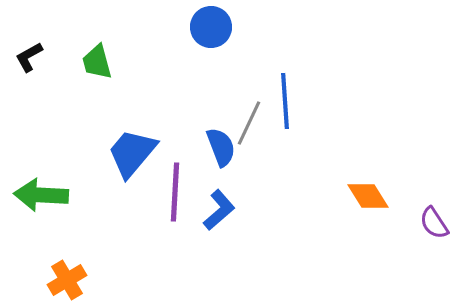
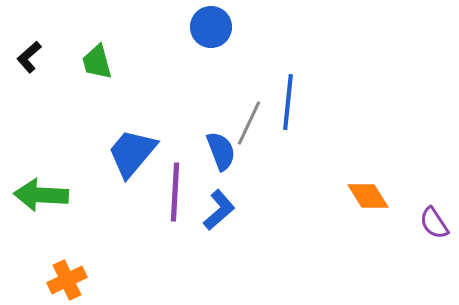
black L-shape: rotated 12 degrees counterclockwise
blue line: moved 3 px right, 1 px down; rotated 10 degrees clockwise
blue semicircle: moved 4 px down
orange cross: rotated 6 degrees clockwise
